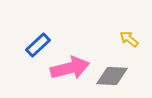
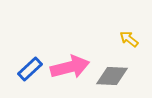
blue rectangle: moved 8 px left, 24 px down
pink arrow: moved 1 px up
